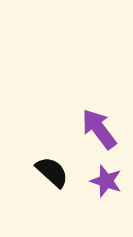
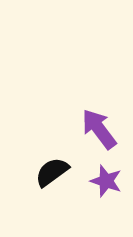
black semicircle: rotated 78 degrees counterclockwise
